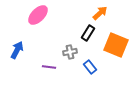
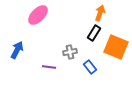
orange arrow: rotated 28 degrees counterclockwise
black rectangle: moved 6 px right
orange square: moved 2 px down
